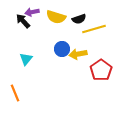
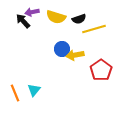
yellow arrow: moved 3 px left, 1 px down
cyan triangle: moved 8 px right, 31 px down
